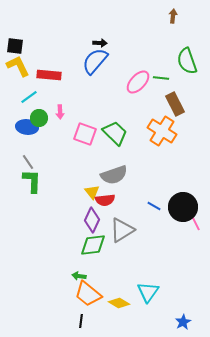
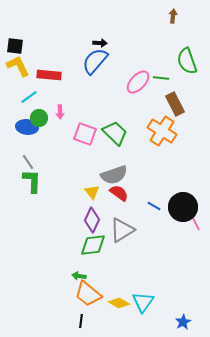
red semicircle: moved 14 px right, 7 px up; rotated 138 degrees counterclockwise
cyan triangle: moved 5 px left, 10 px down
